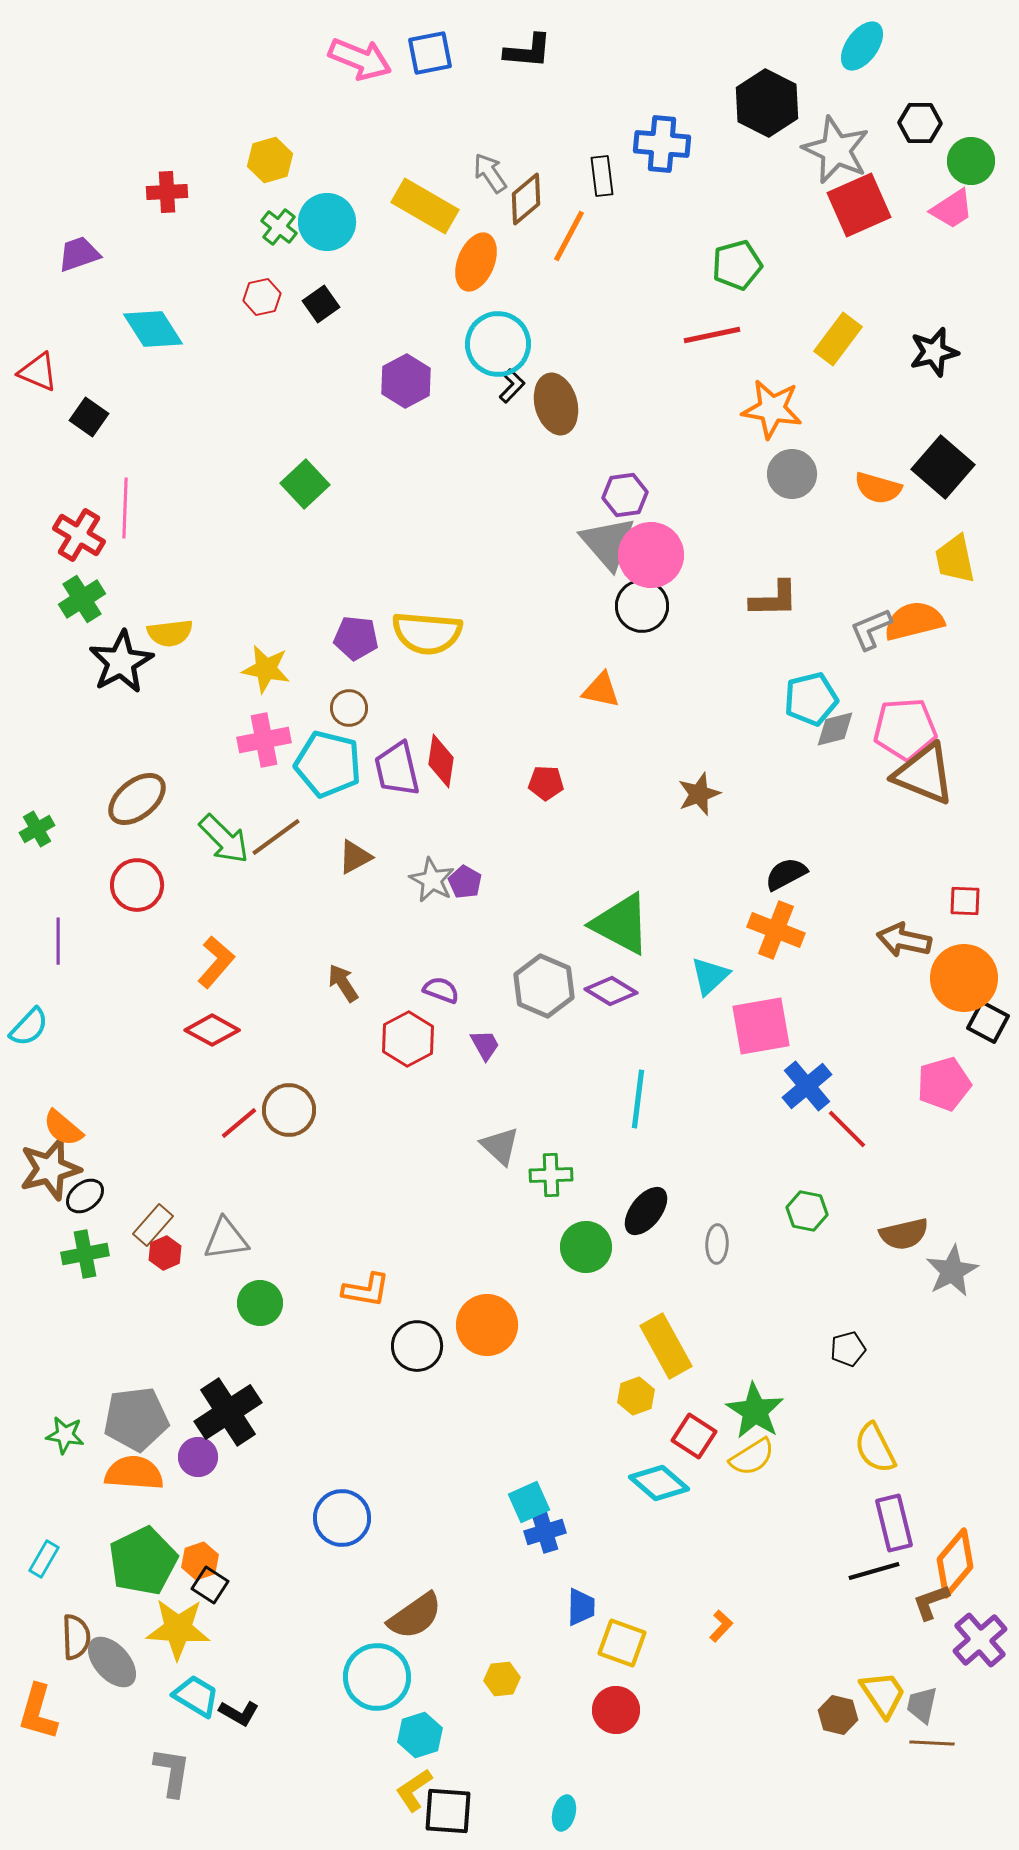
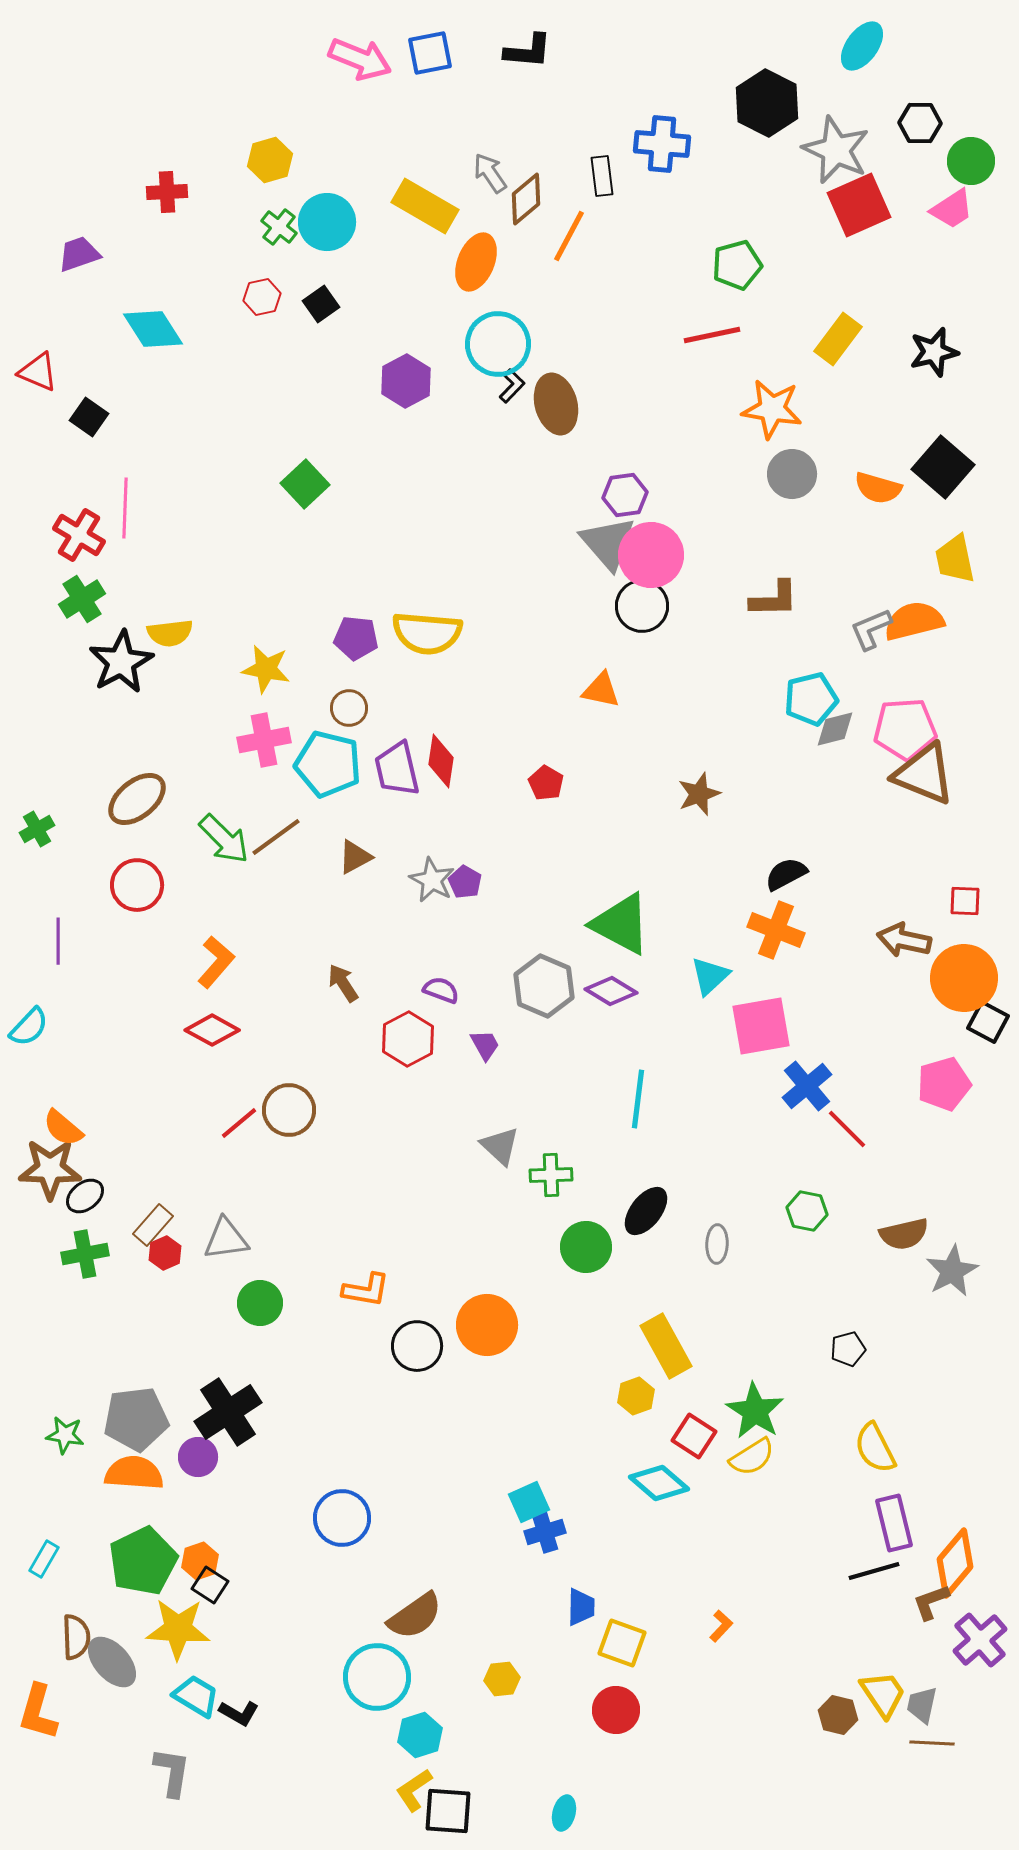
red pentagon at (546, 783): rotated 28 degrees clockwise
brown star at (50, 1169): rotated 16 degrees clockwise
